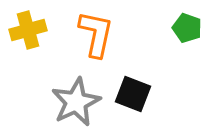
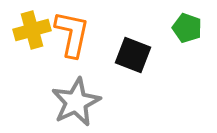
yellow cross: moved 4 px right
orange L-shape: moved 24 px left
black square: moved 39 px up
